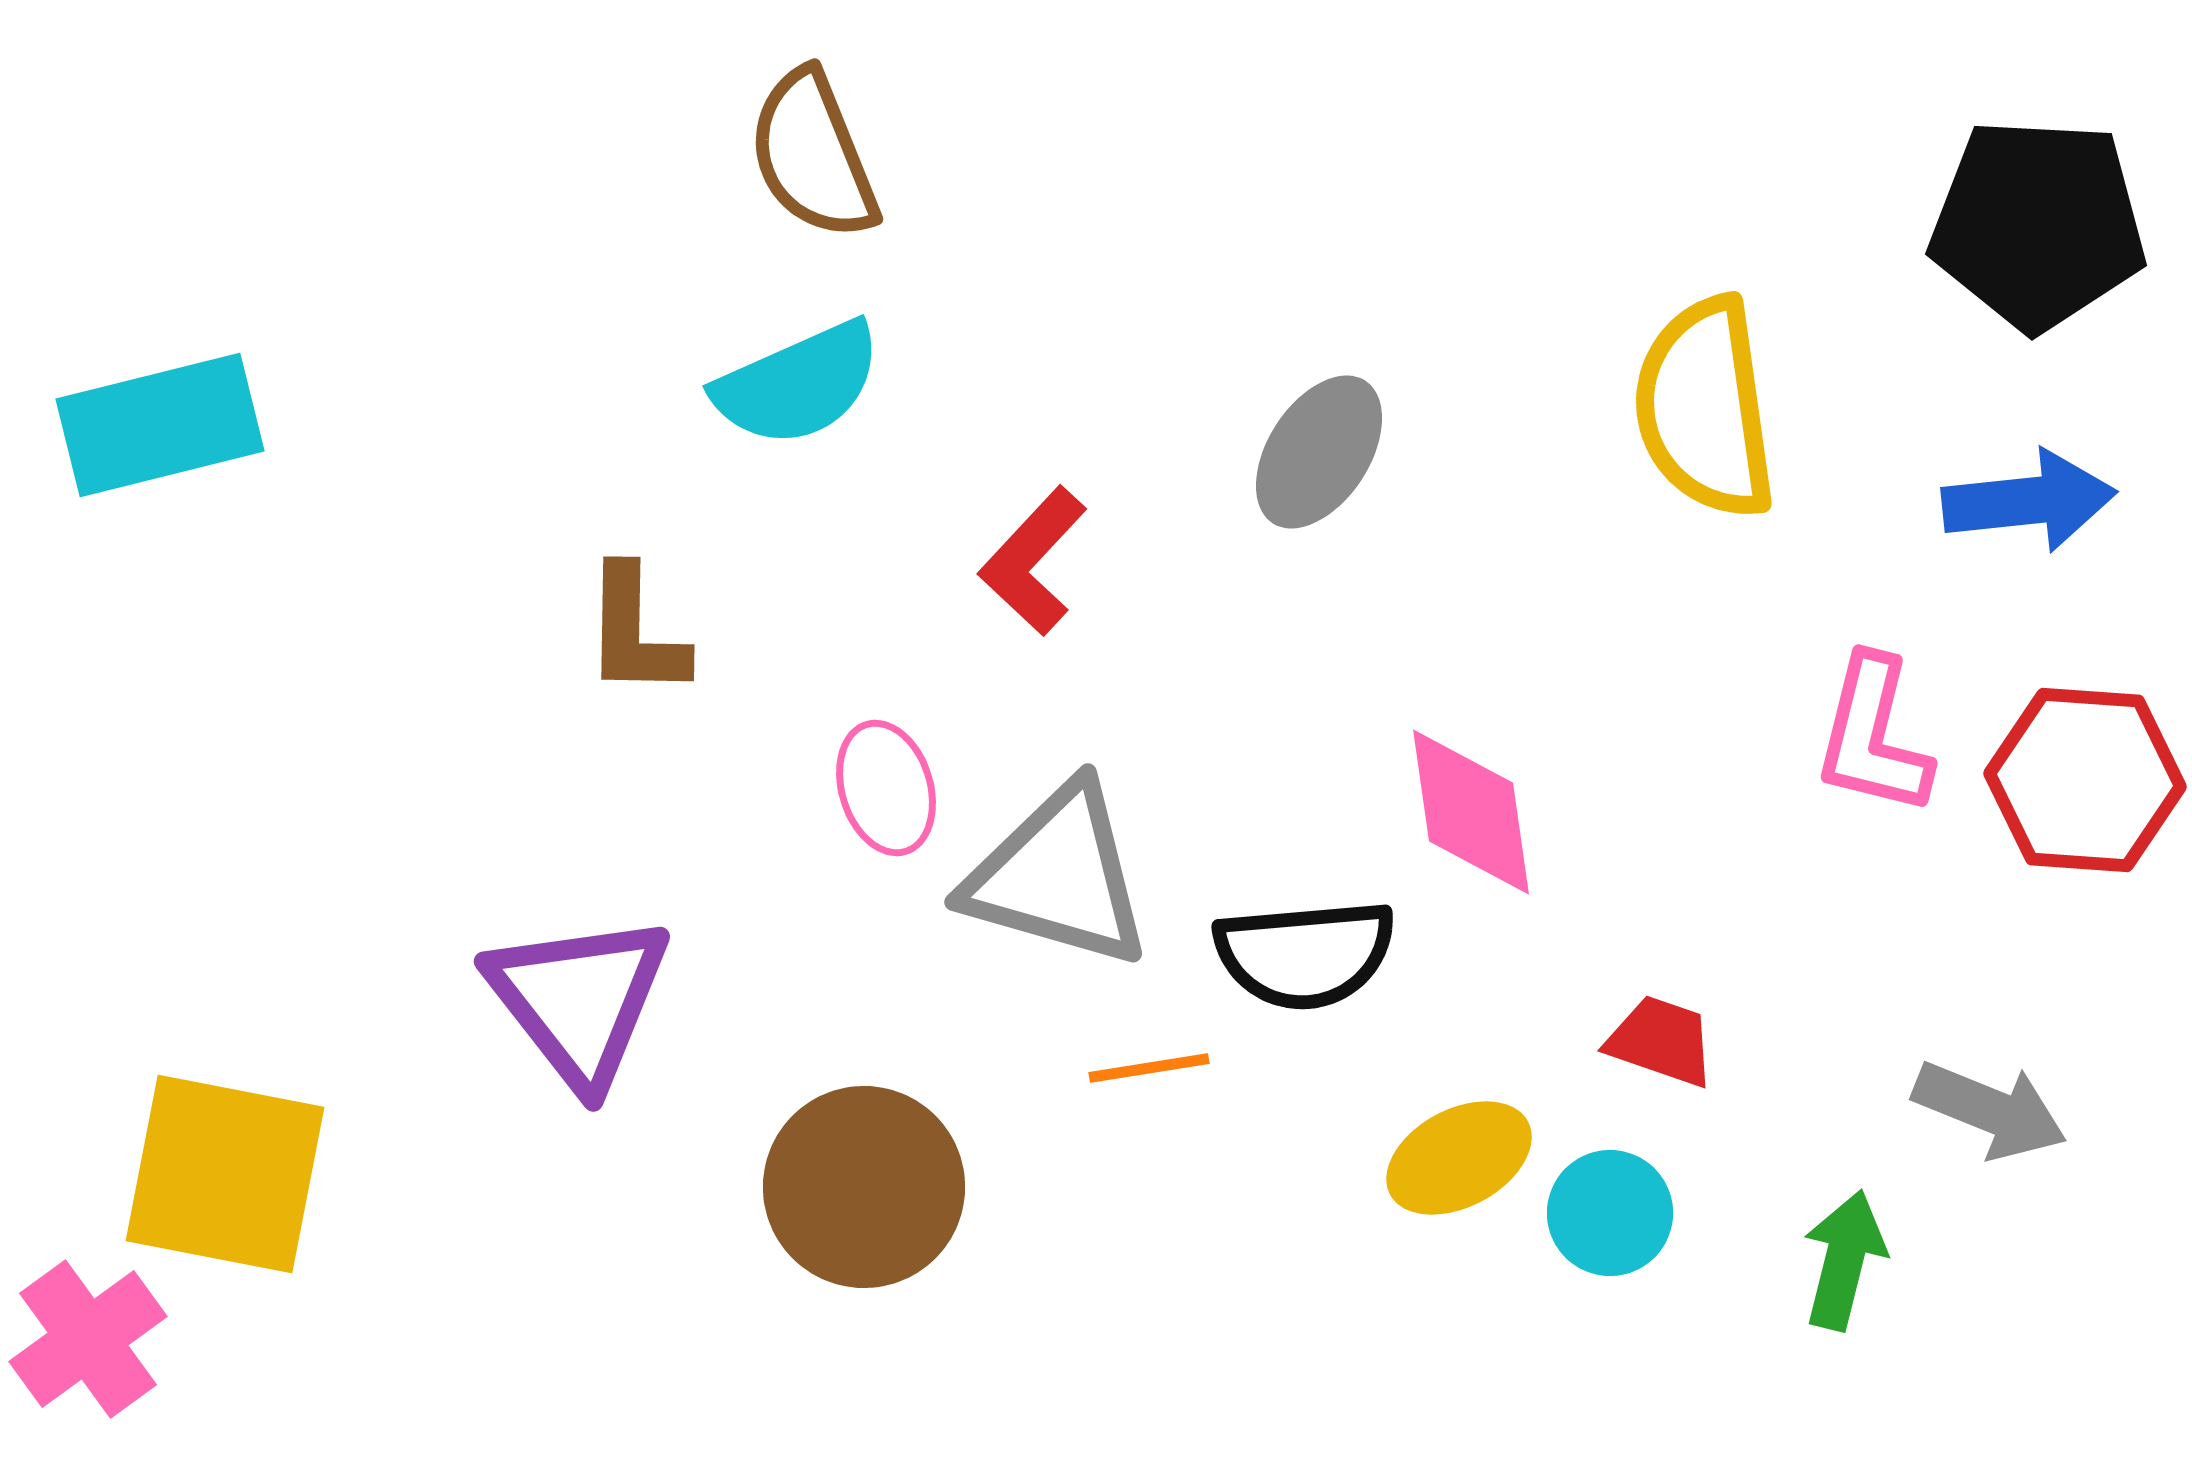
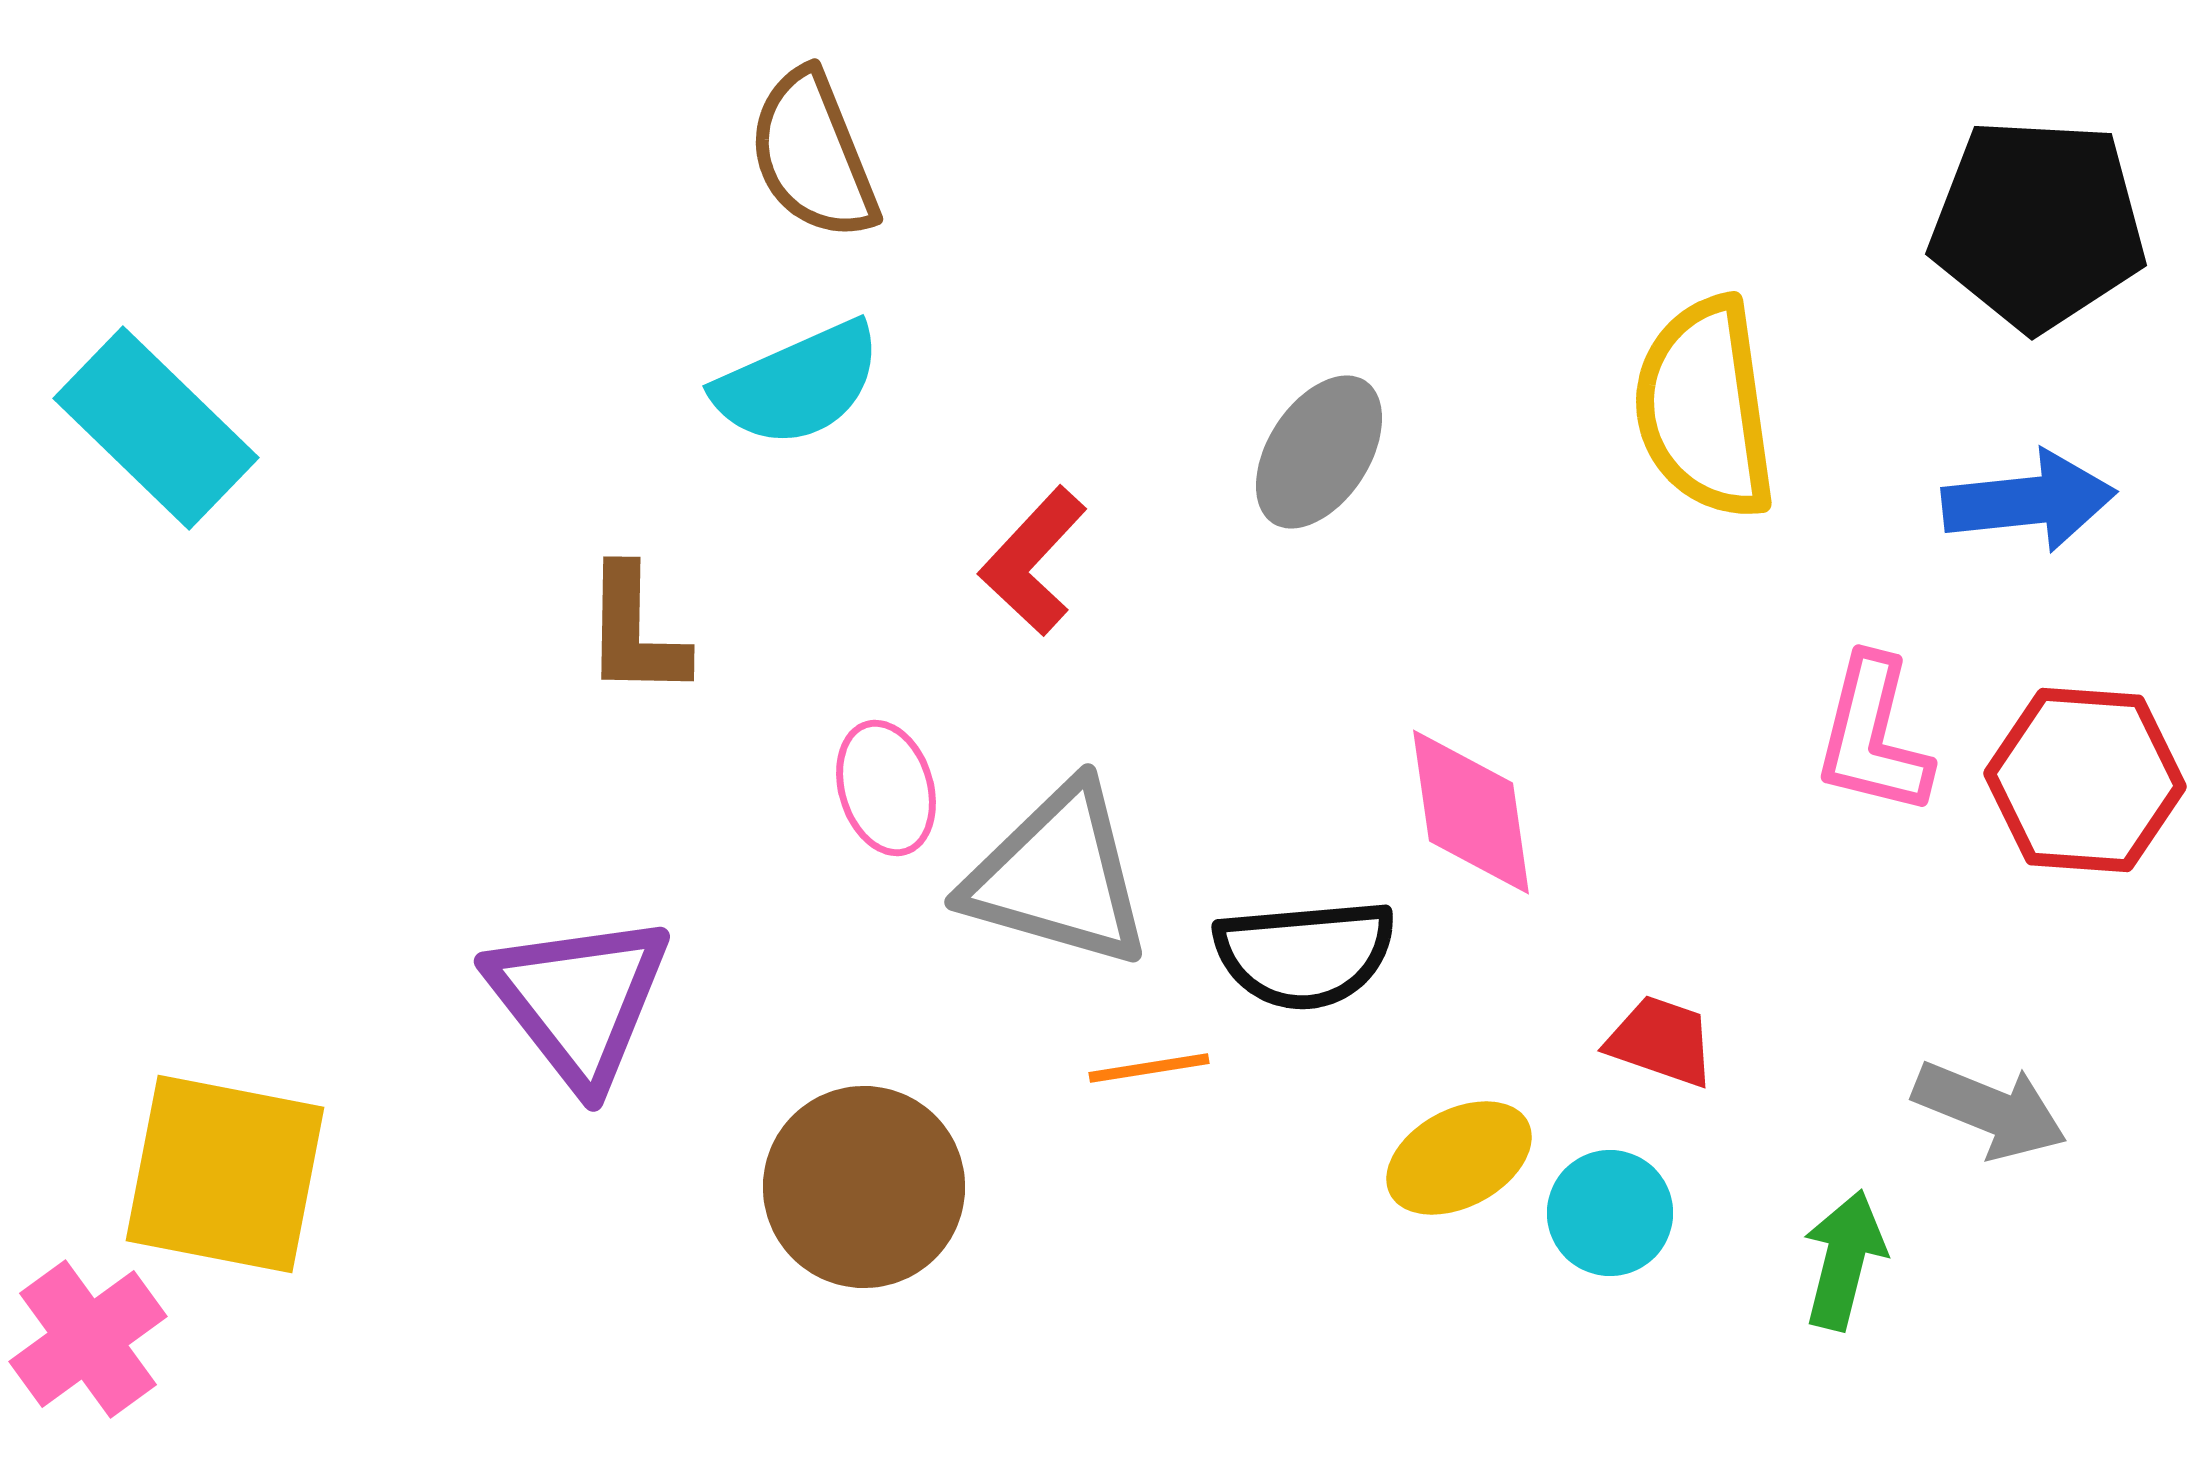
cyan rectangle: moved 4 px left, 3 px down; rotated 58 degrees clockwise
